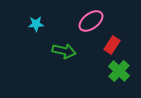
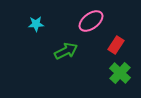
red rectangle: moved 4 px right
green arrow: moved 2 px right; rotated 40 degrees counterclockwise
green cross: moved 1 px right, 2 px down
